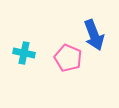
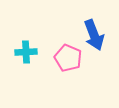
cyan cross: moved 2 px right, 1 px up; rotated 15 degrees counterclockwise
